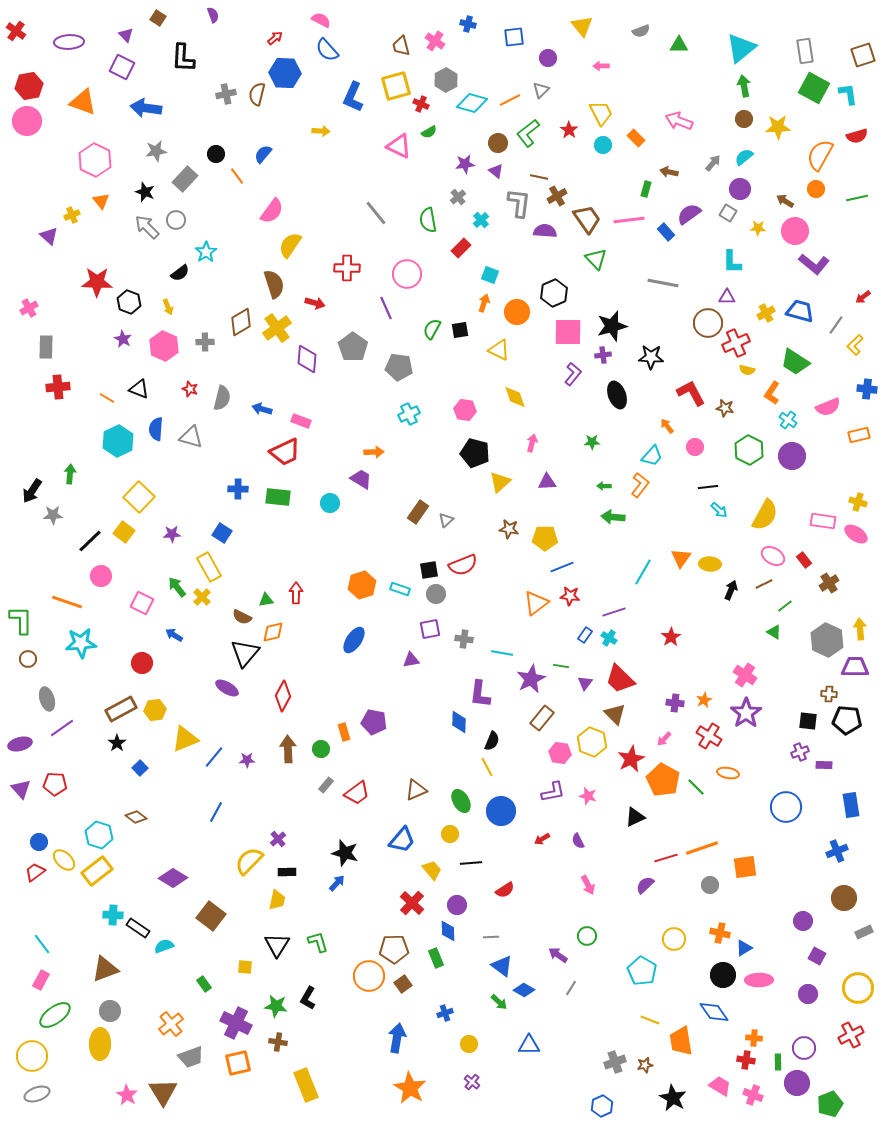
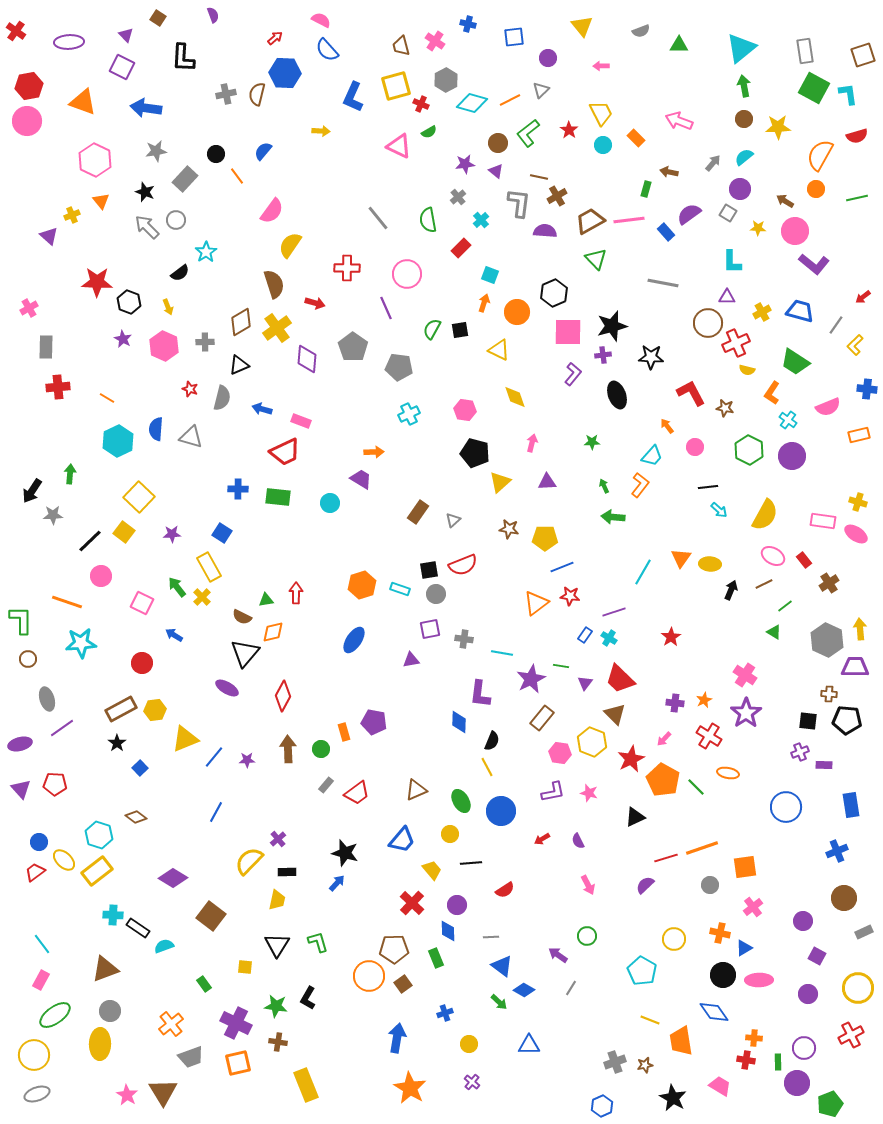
blue semicircle at (263, 154): moved 3 px up
gray line at (376, 213): moved 2 px right, 5 px down
brown trapezoid at (587, 219): moved 3 px right, 2 px down; rotated 84 degrees counterclockwise
yellow cross at (766, 313): moved 4 px left, 1 px up
black triangle at (139, 389): moved 100 px right, 24 px up; rotated 45 degrees counterclockwise
green arrow at (604, 486): rotated 64 degrees clockwise
gray triangle at (446, 520): moved 7 px right
pink star at (588, 796): moved 1 px right, 3 px up
yellow circle at (32, 1056): moved 2 px right, 1 px up
pink cross at (753, 1095): moved 188 px up; rotated 30 degrees clockwise
